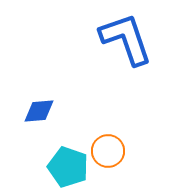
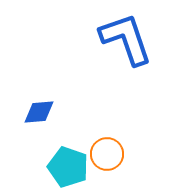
blue diamond: moved 1 px down
orange circle: moved 1 px left, 3 px down
